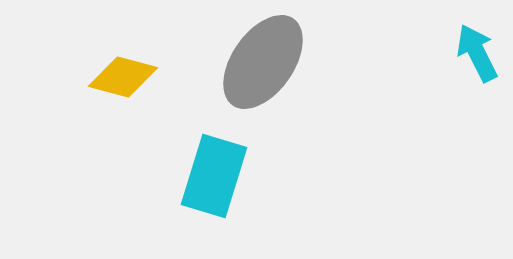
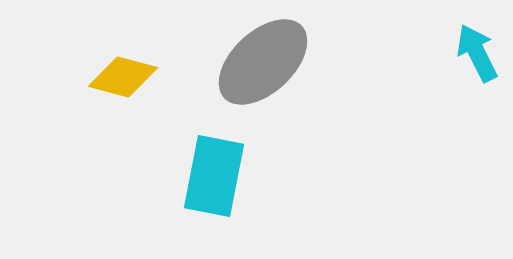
gray ellipse: rotated 12 degrees clockwise
cyan rectangle: rotated 6 degrees counterclockwise
